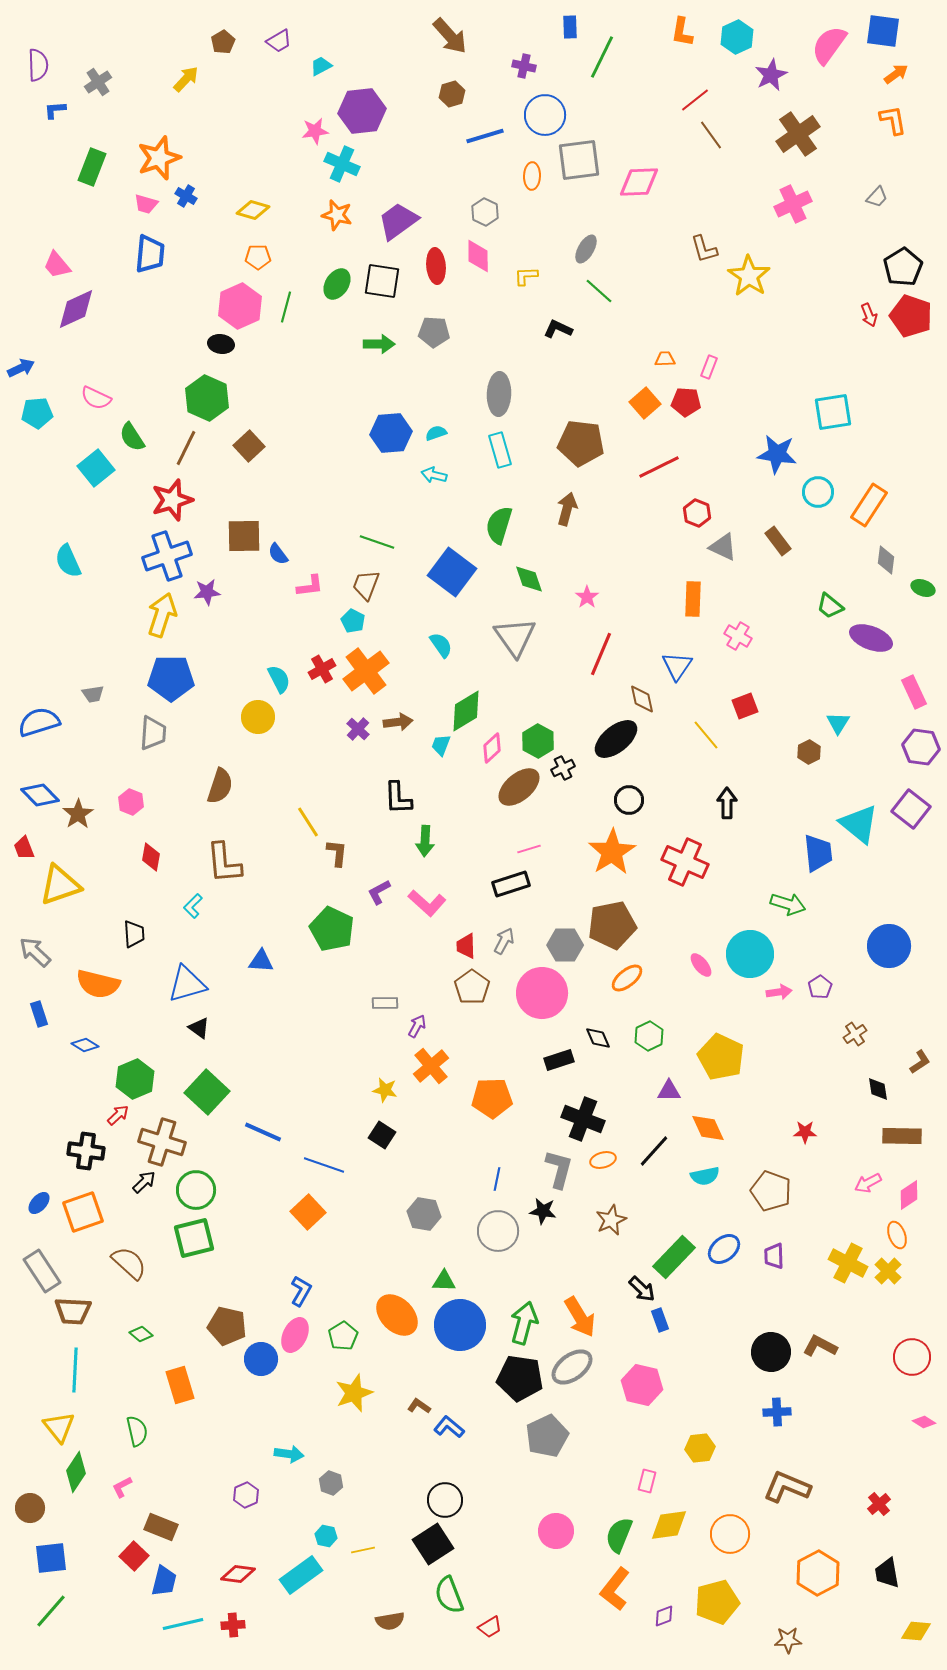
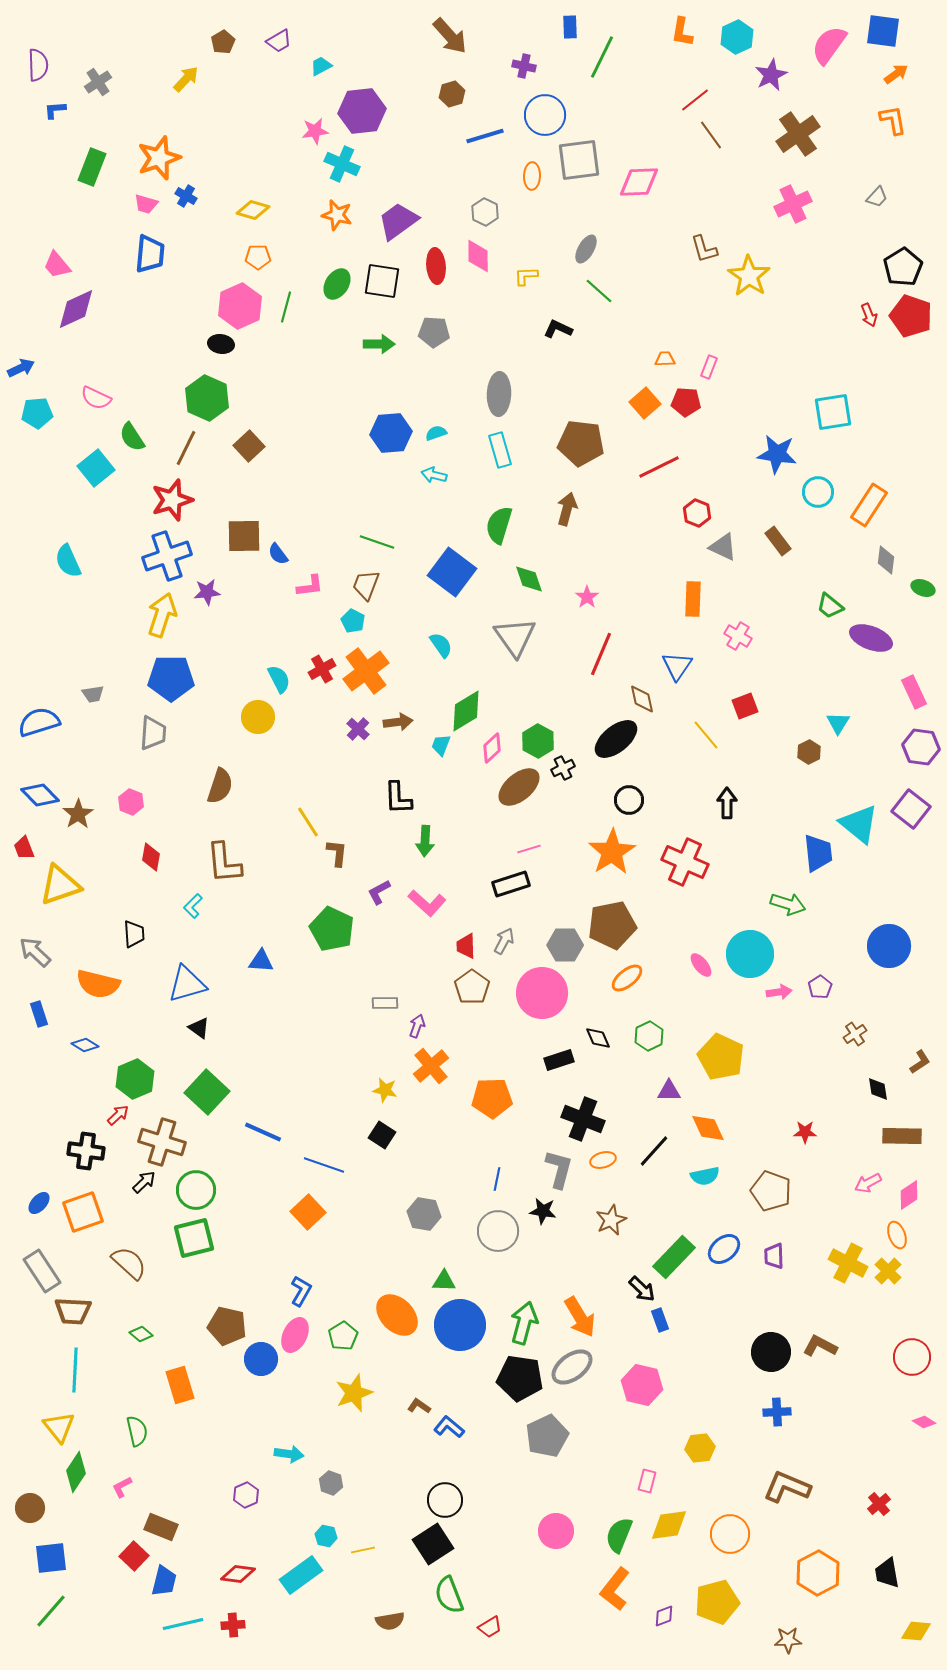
purple arrow at (417, 1026): rotated 10 degrees counterclockwise
